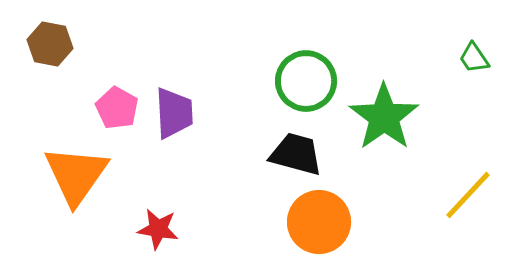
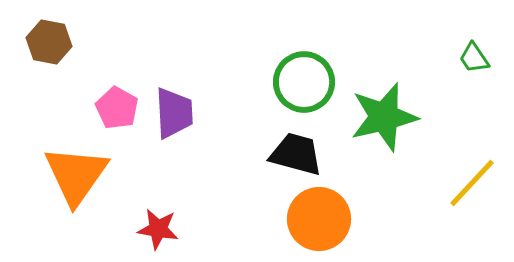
brown hexagon: moved 1 px left, 2 px up
green circle: moved 2 px left, 1 px down
green star: rotated 22 degrees clockwise
yellow line: moved 4 px right, 12 px up
orange circle: moved 3 px up
